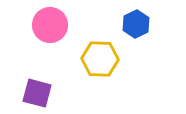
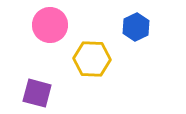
blue hexagon: moved 3 px down
yellow hexagon: moved 8 px left
